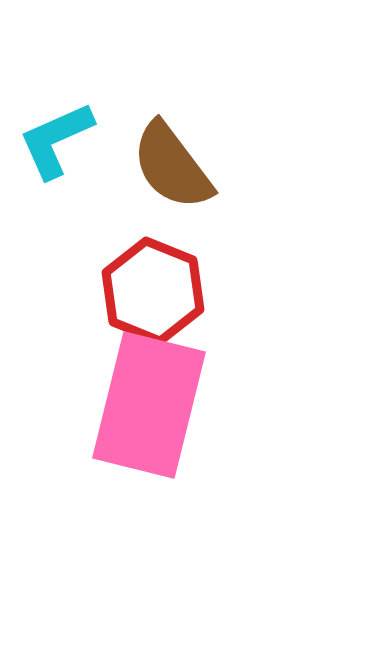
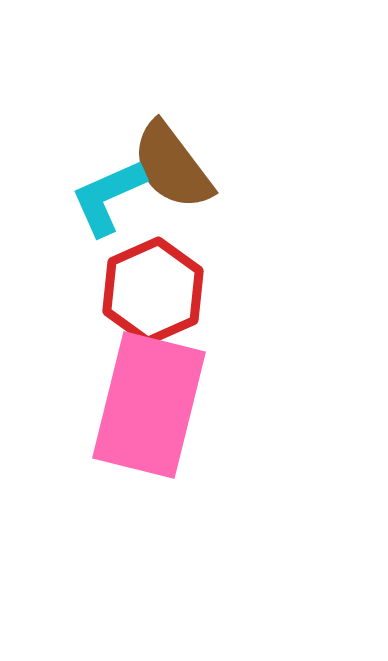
cyan L-shape: moved 52 px right, 57 px down
red hexagon: rotated 14 degrees clockwise
